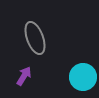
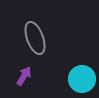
cyan circle: moved 1 px left, 2 px down
